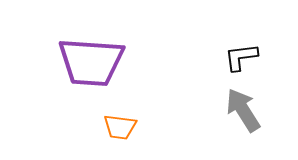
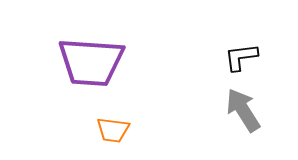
orange trapezoid: moved 7 px left, 3 px down
